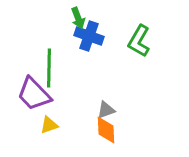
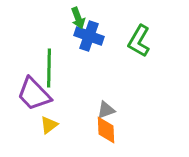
yellow triangle: rotated 18 degrees counterclockwise
